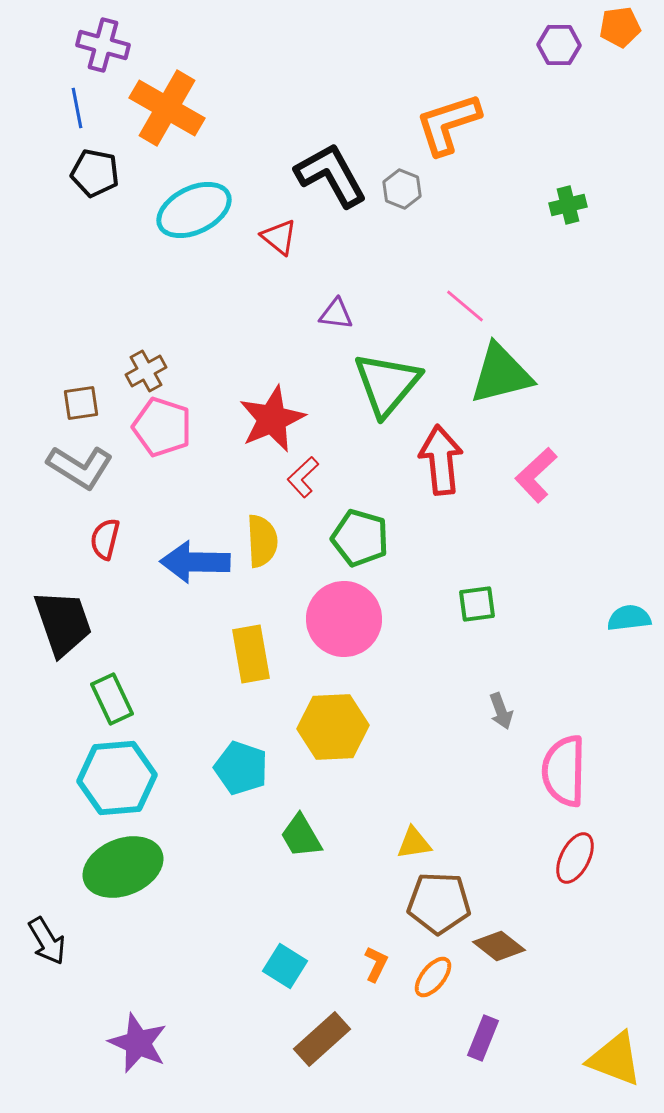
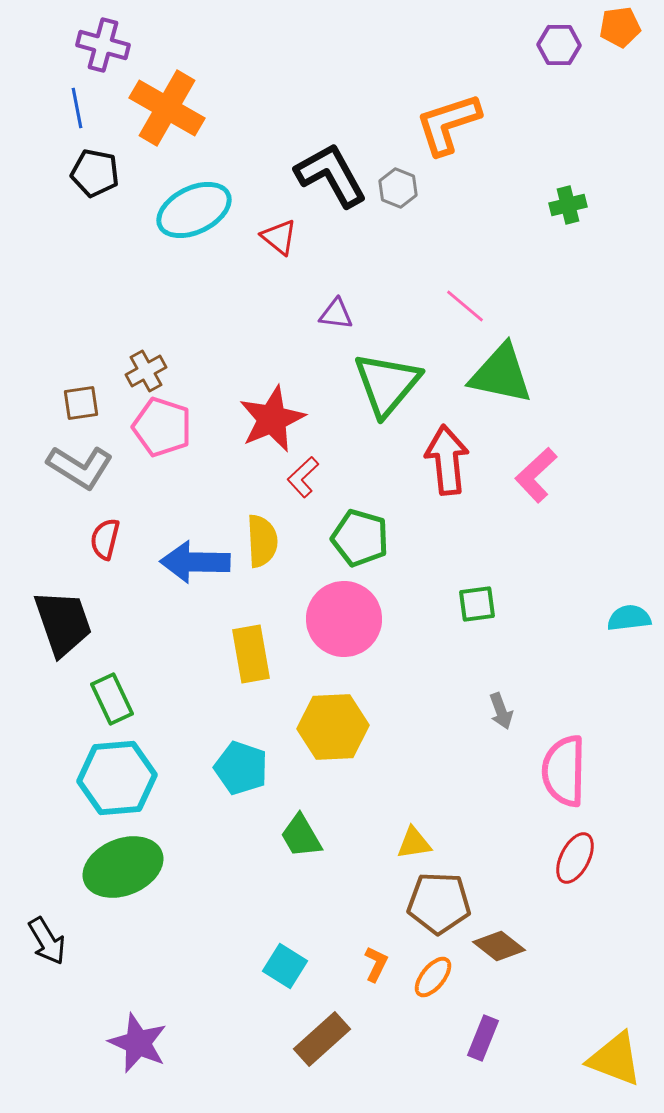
gray hexagon at (402, 189): moved 4 px left, 1 px up
green triangle at (501, 374): rotated 26 degrees clockwise
red arrow at (441, 460): moved 6 px right
